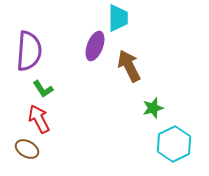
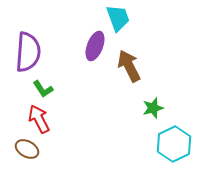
cyan trapezoid: rotated 20 degrees counterclockwise
purple semicircle: moved 1 px left, 1 px down
